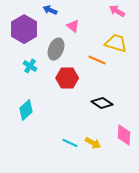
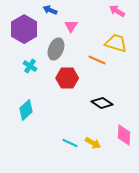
pink triangle: moved 2 px left; rotated 24 degrees clockwise
